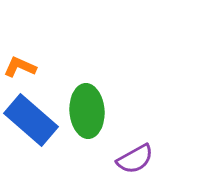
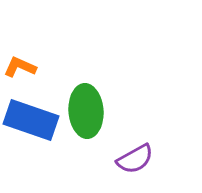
green ellipse: moved 1 px left
blue rectangle: rotated 22 degrees counterclockwise
